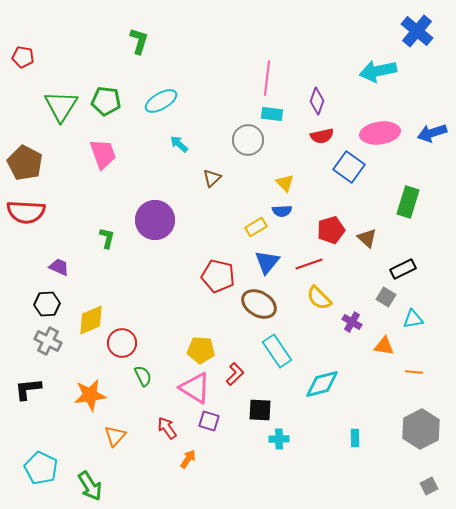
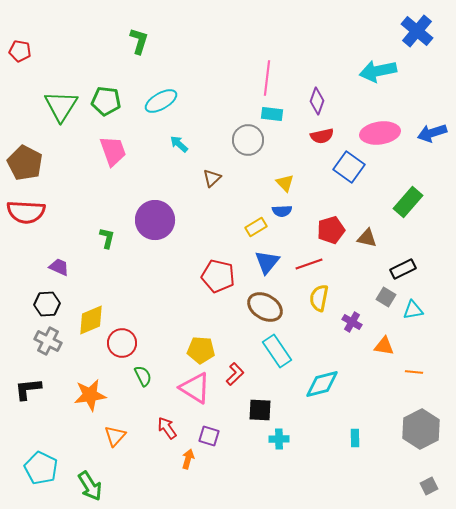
red pentagon at (23, 57): moved 3 px left, 6 px up
pink trapezoid at (103, 154): moved 10 px right, 3 px up
green rectangle at (408, 202): rotated 24 degrees clockwise
brown triangle at (367, 238): rotated 30 degrees counterclockwise
yellow semicircle at (319, 298): rotated 56 degrees clockwise
brown ellipse at (259, 304): moved 6 px right, 3 px down
cyan triangle at (413, 319): moved 9 px up
purple square at (209, 421): moved 15 px down
orange arrow at (188, 459): rotated 18 degrees counterclockwise
